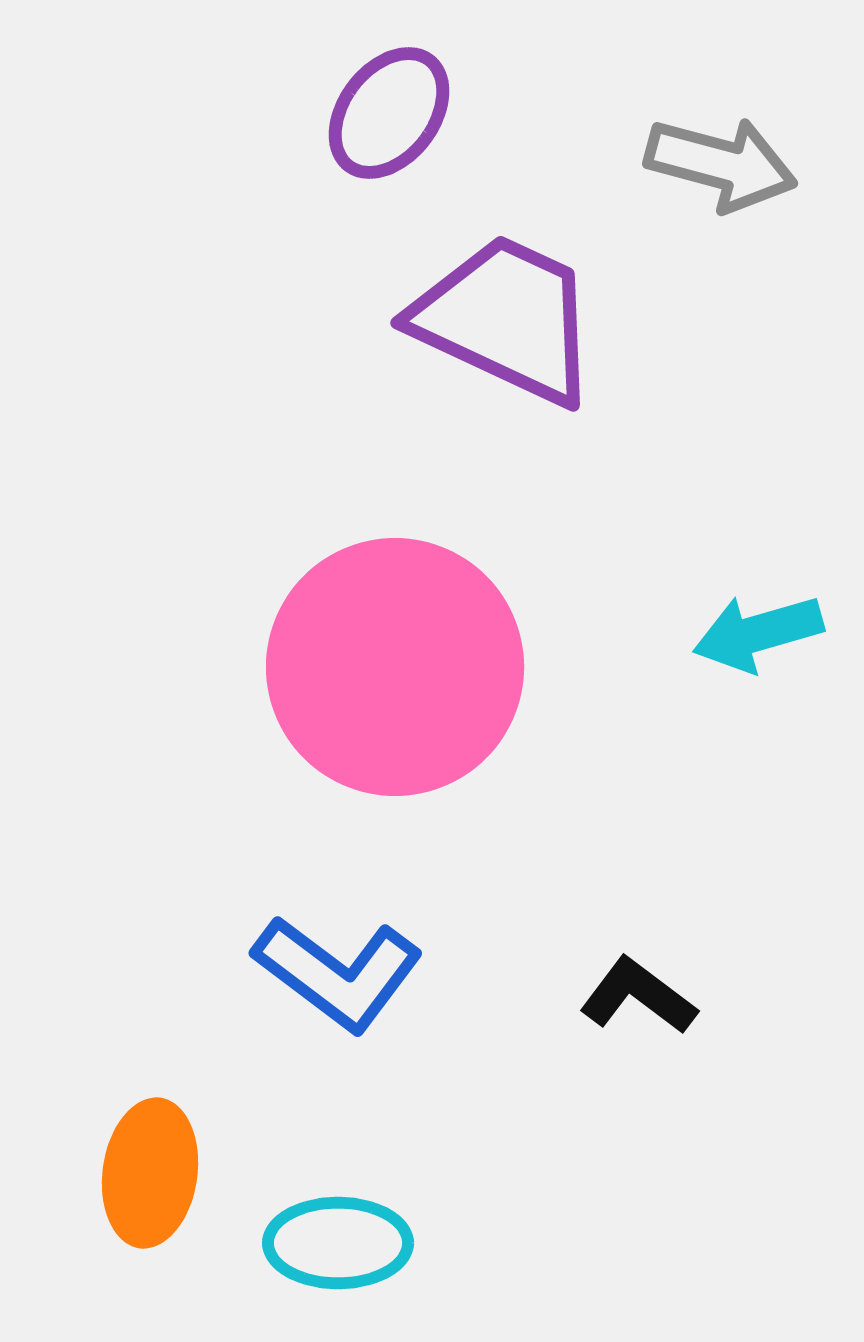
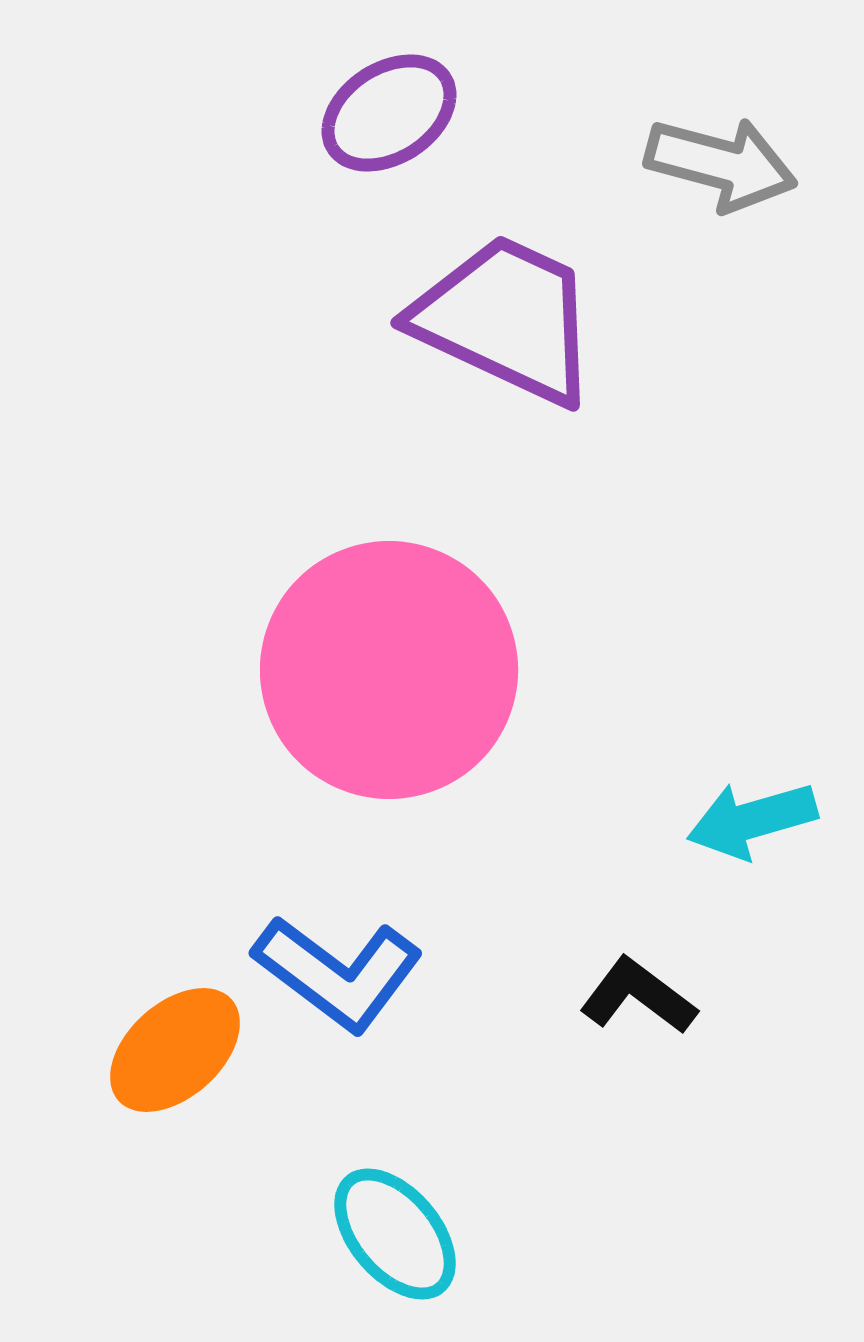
purple ellipse: rotated 20 degrees clockwise
cyan arrow: moved 6 px left, 187 px down
pink circle: moved 6 px left, 3 px down
orange ellipse: moved 25 px right, 123 px up; rotated 40 degrees clockwise
cyan ellipse: moved 57 px right, 9 px up; rotated 50 degrees clockwise
